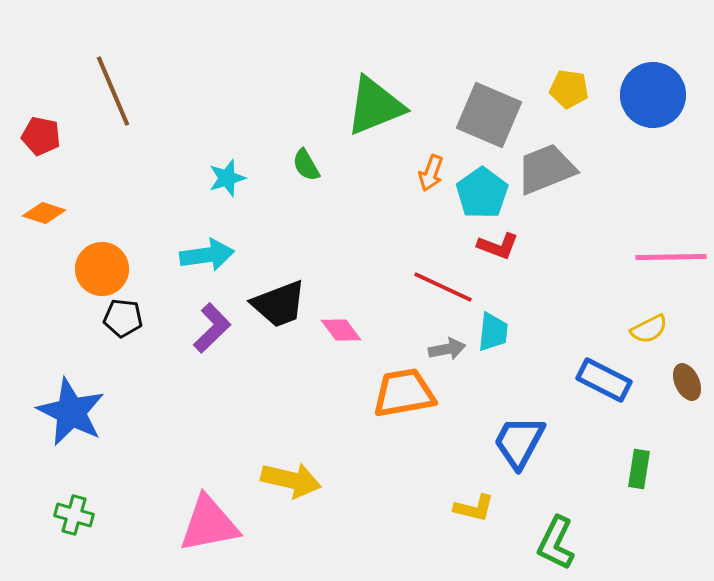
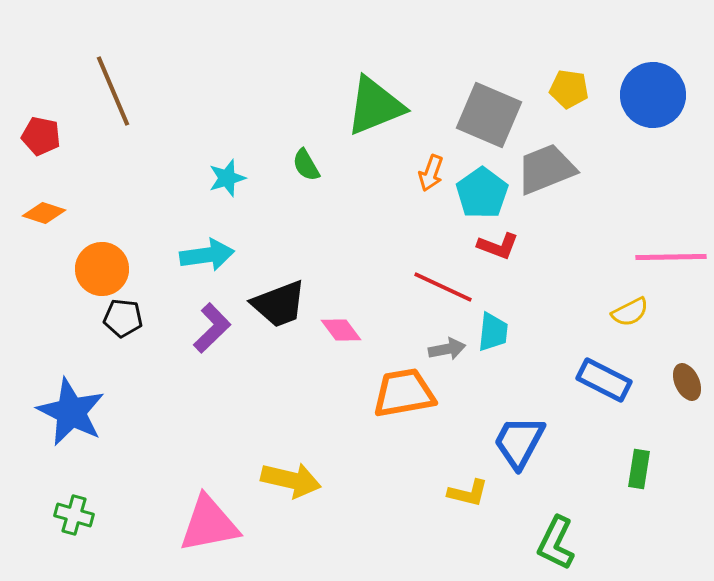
yellow semicircle: moved 19 px left, 17 px up
yellow L-shape: moved 6 px left, 15 px up
